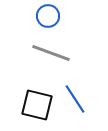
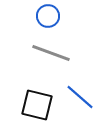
blue line: moved 5 px right, 2 px up; rotated 16 degrees counterclockwise
